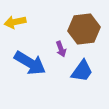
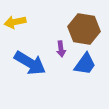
brown hexagon: rotated 16 degrees clockwise
purple arrow: rotated 14 degrees clockwise
blue trapezoid: moved 3 px right, 7 px up
